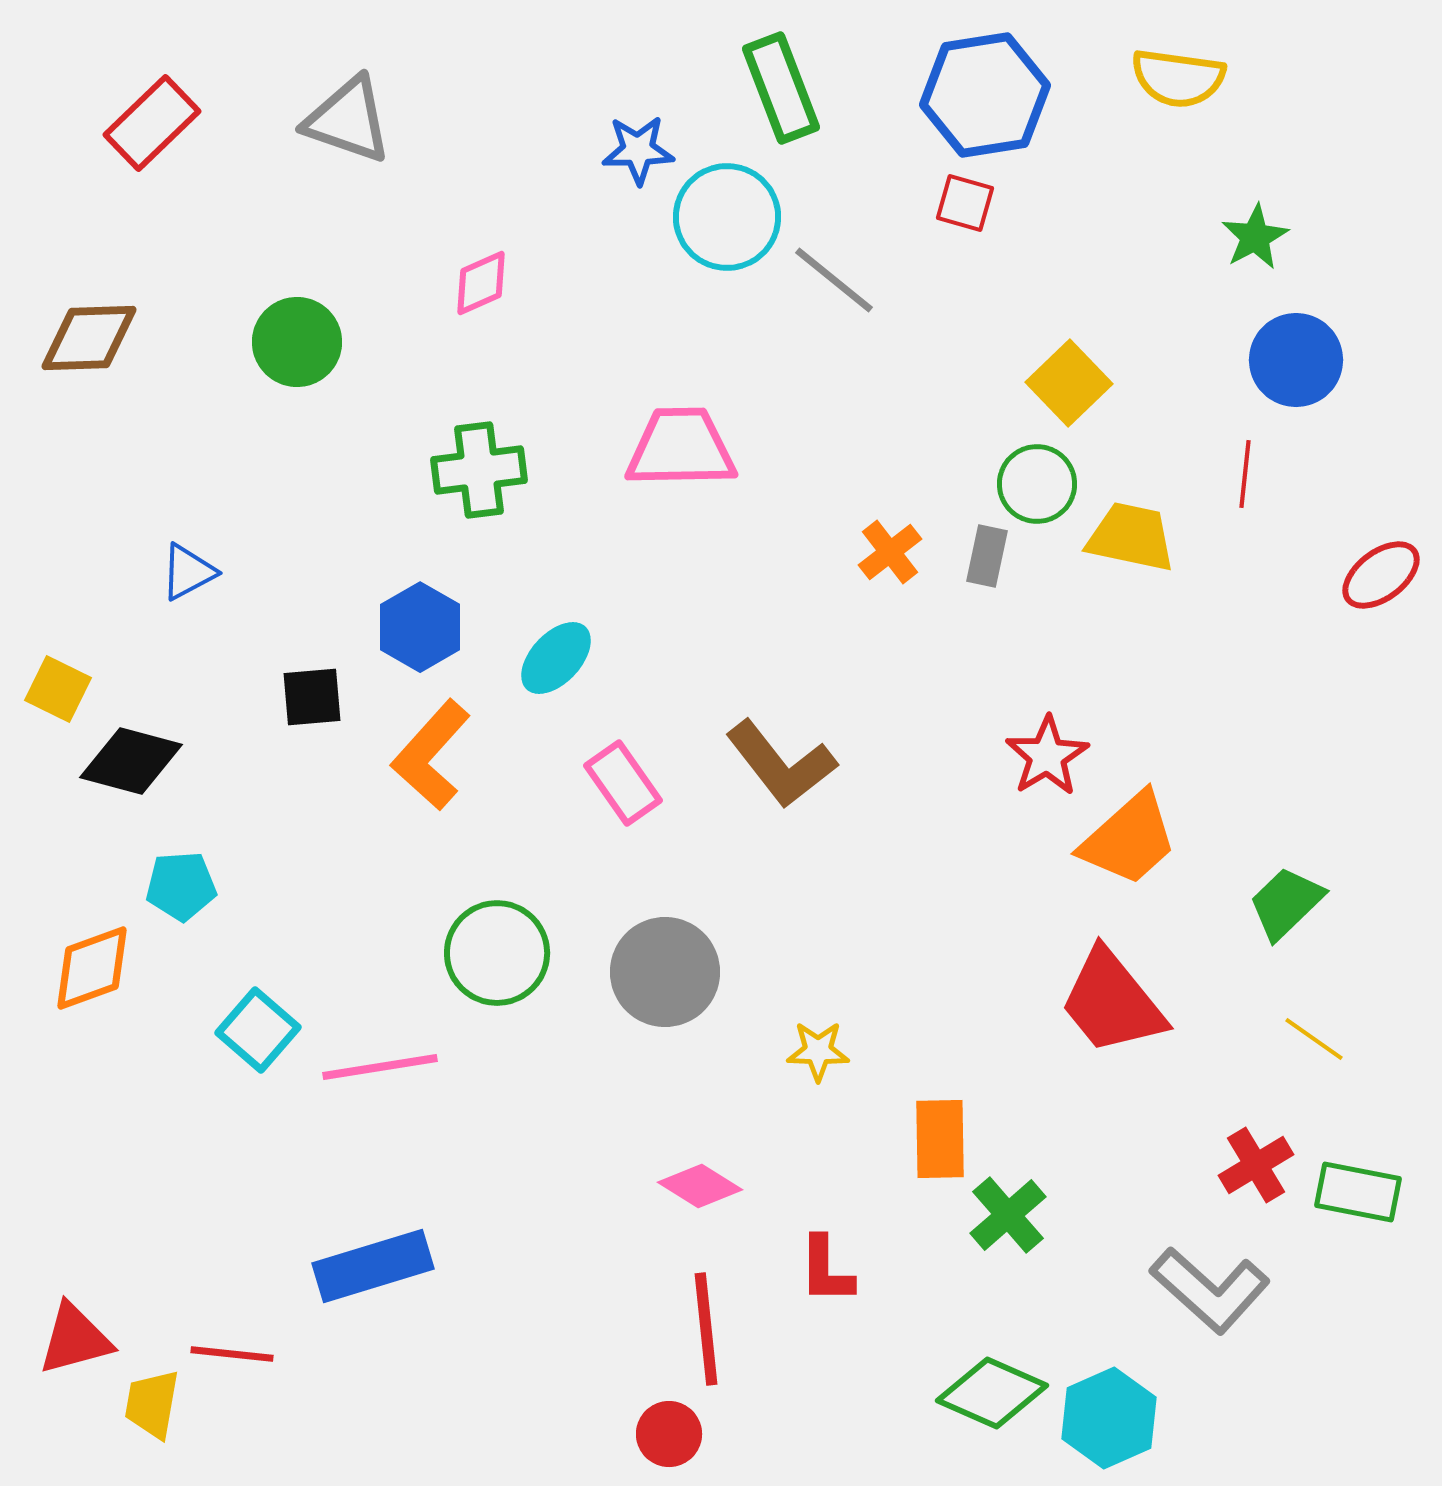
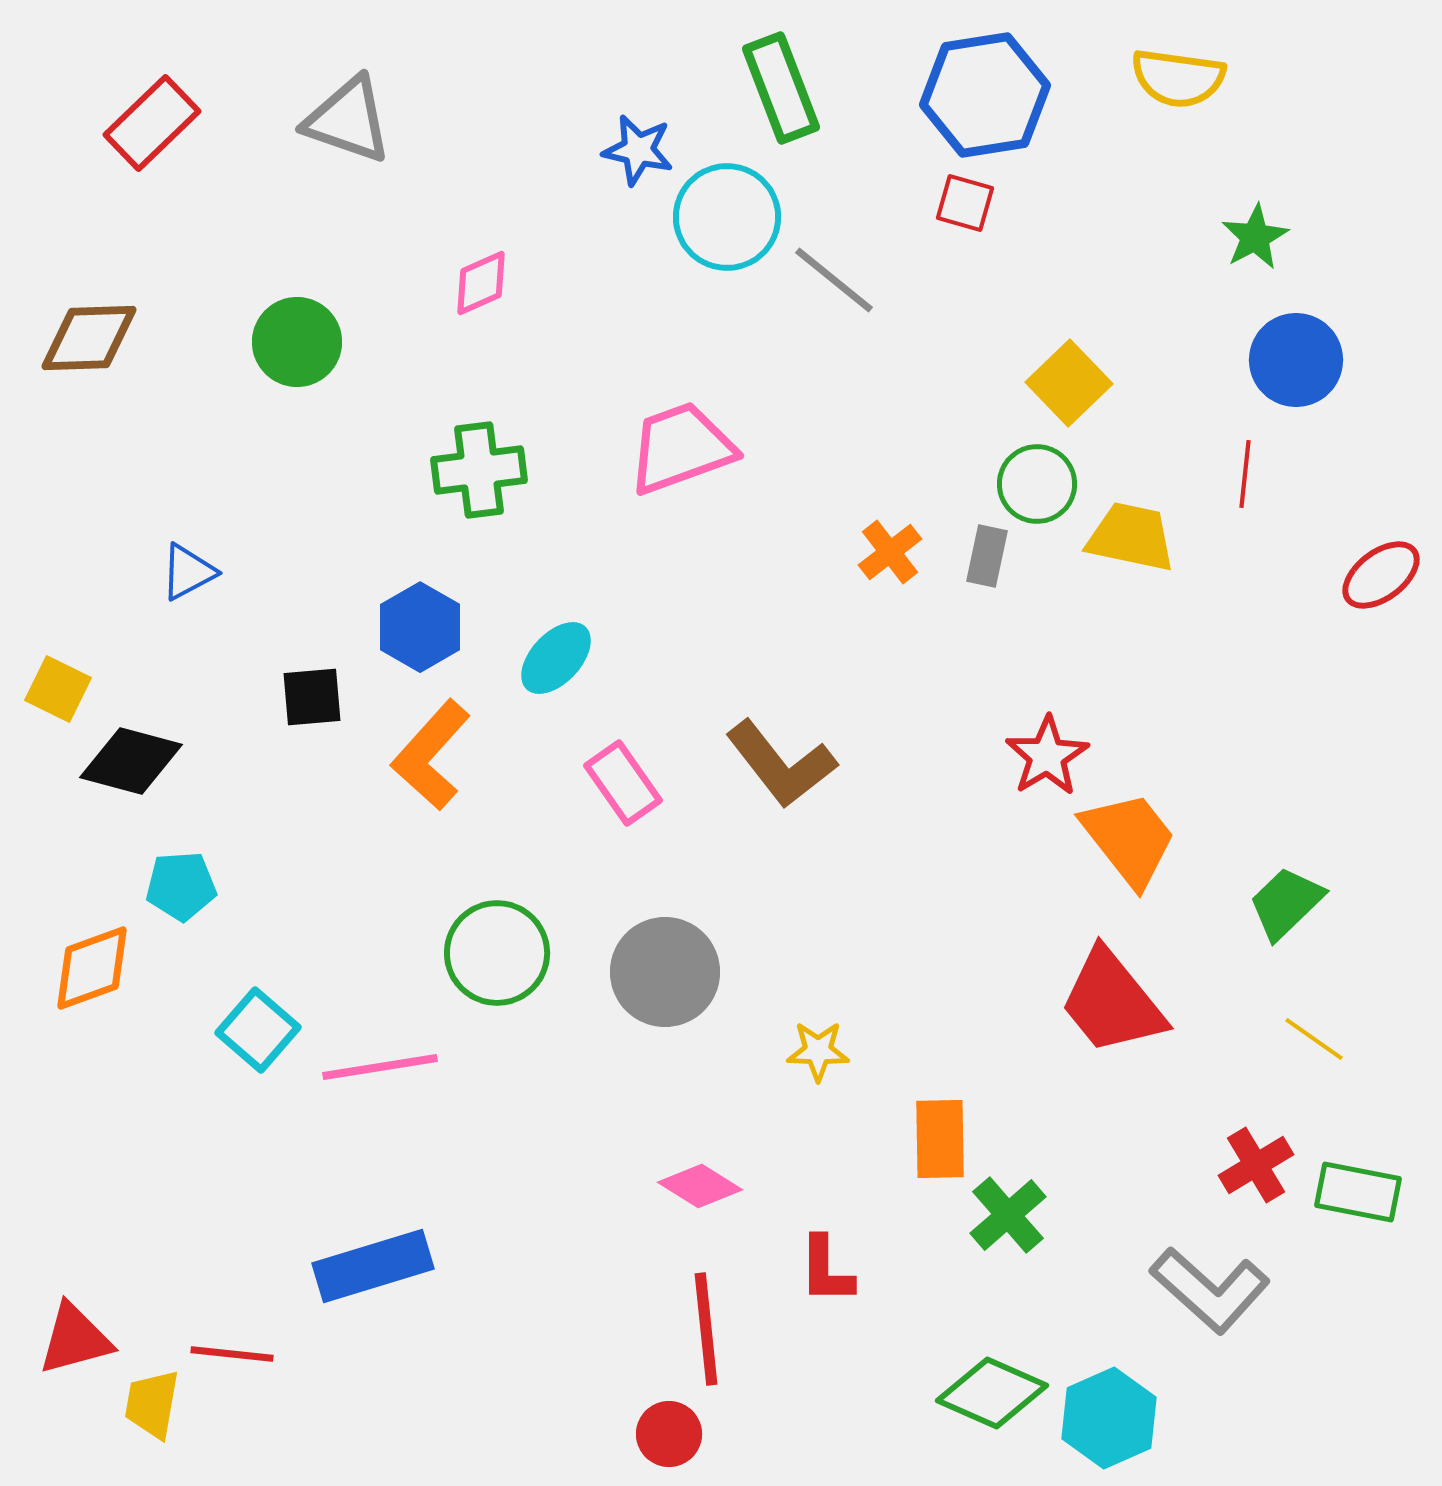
blue star at (638, 150): rotated 14 degrees clockwise
pink trapezoid at (681, 448): rotated 19 degrees counterclockwise
orange trapezoid at (1129, 839): rotated 86 degrees counterclockwise
